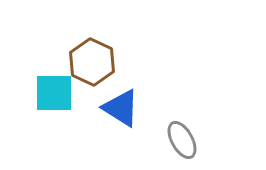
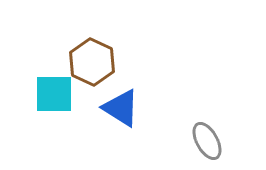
cyan square: moved 1 px down
gray ellipse: moved 25 px right, 1 px down
